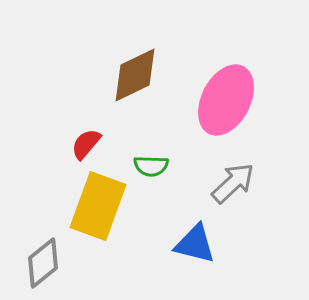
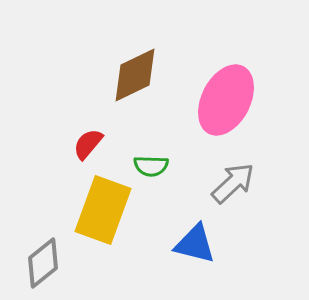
red semicircle: moved 2 px right
yellow rectangle: moved 5 px right, 4 px down
